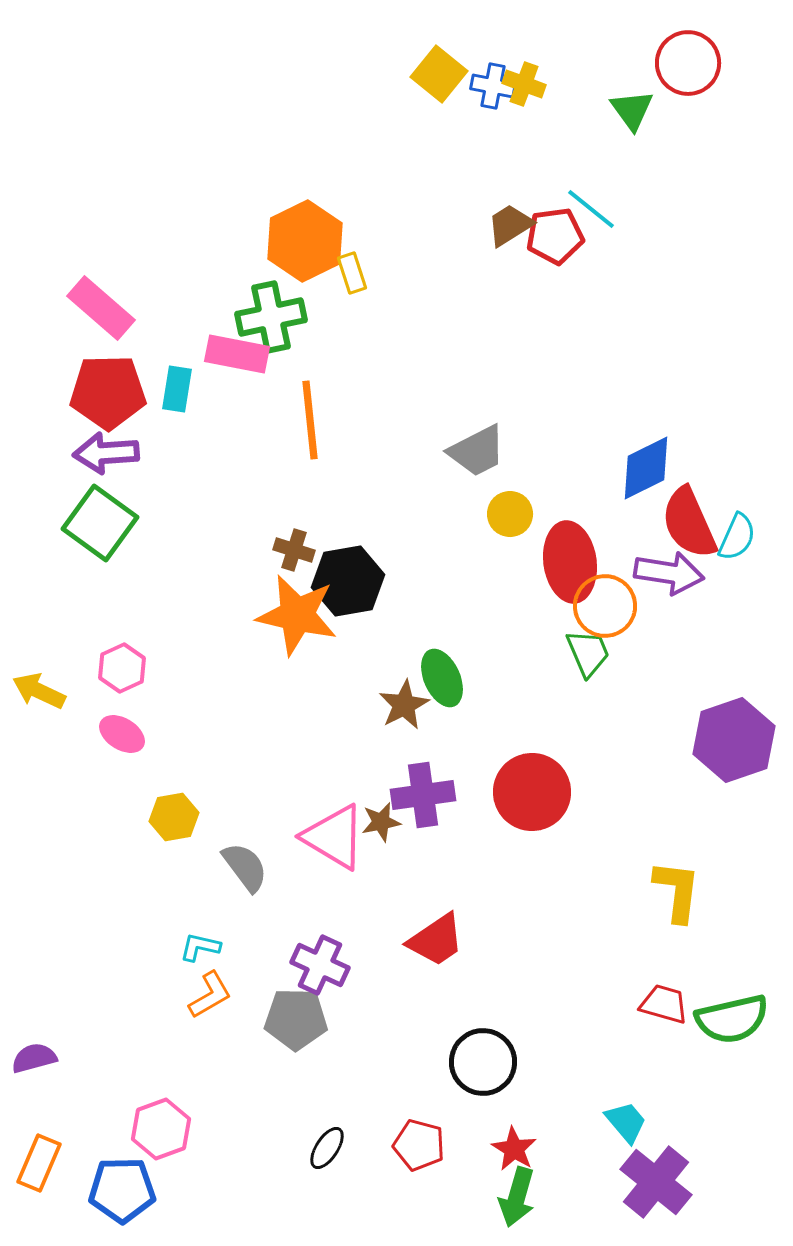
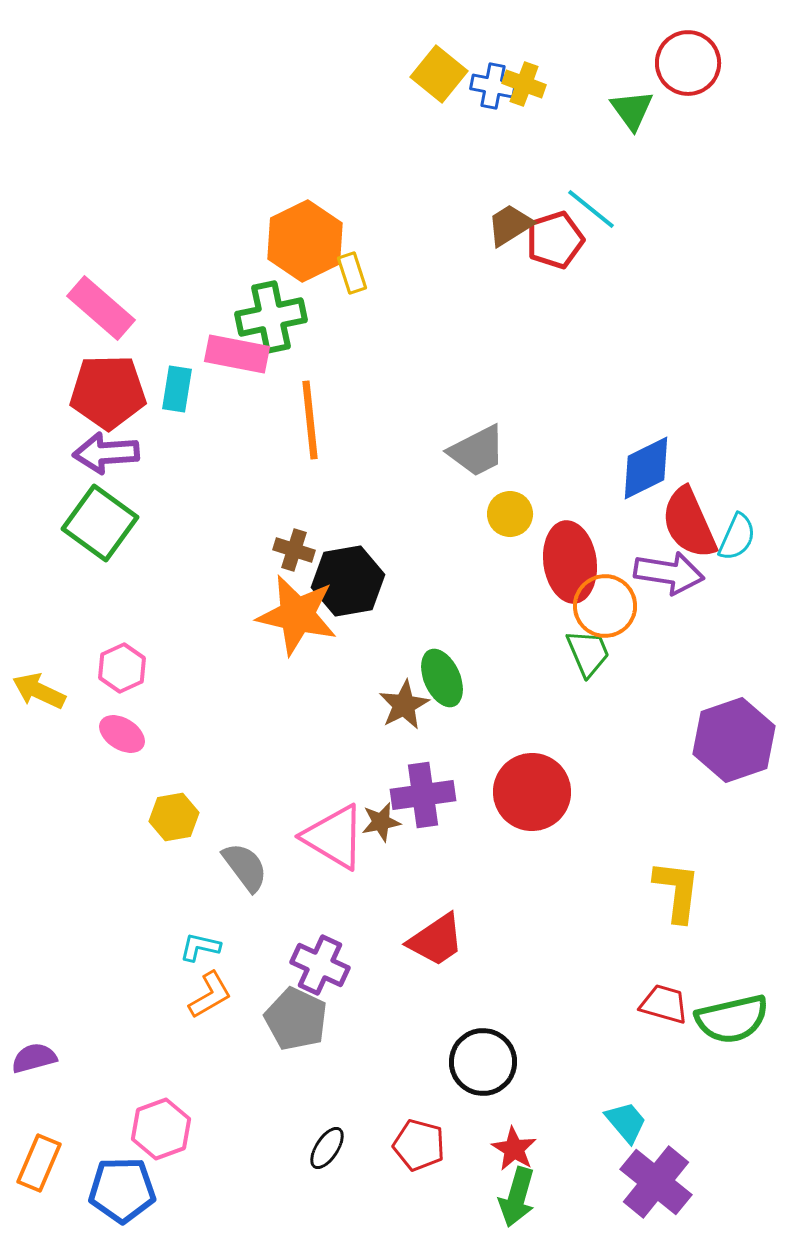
red pentagon at (555, 236): moved 4 px down; rotated 10 degrees counterclockwise
gray pentagon at (296, 1019): rotated 24 degrees clockwise
